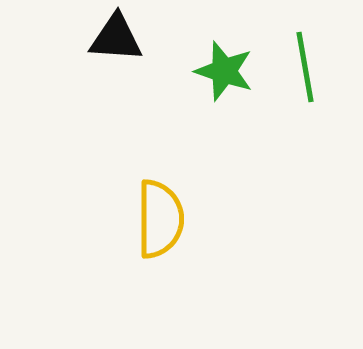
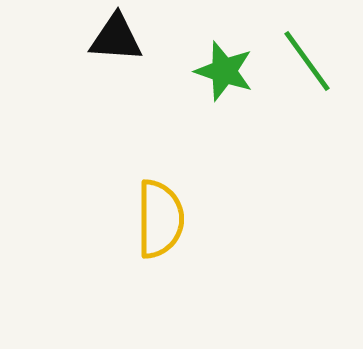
green line: moved 2 px right, 6 px up; rotated 26 degrees counterclockwise
